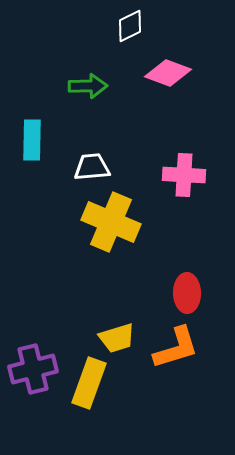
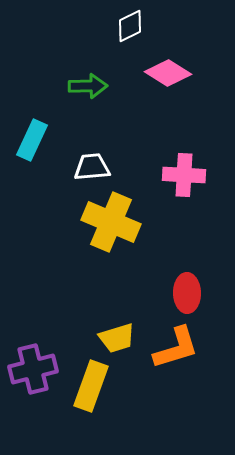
pink diamond: rotated 12 degrees clockwise
cyan rectangle: rotated 24 degrees clockwise
yellow rectangle: moved 2 px right, 3 px down
